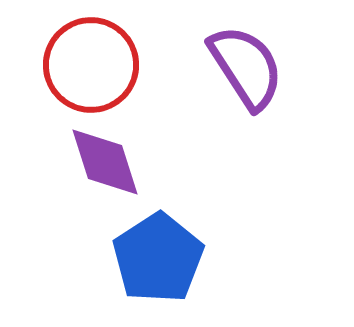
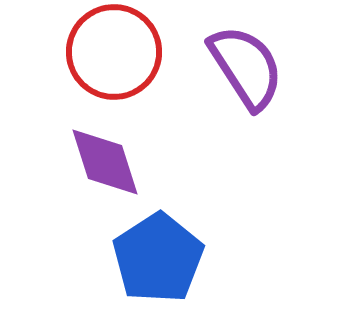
red circle: moved 23 px right, 13 px up
